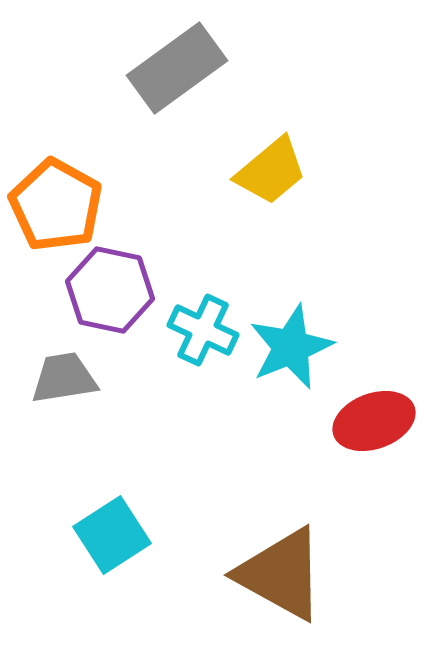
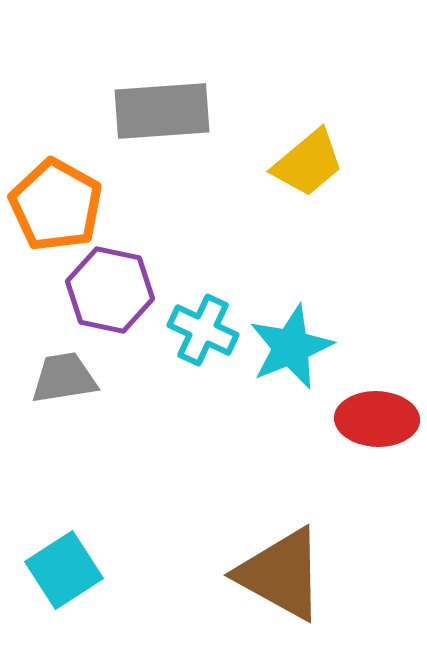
gray rectangle: moved 15 px left, 43 px down; rotated 32 degrees clockwise
yellow trapezoid: moved 37 px right, 8 px up
red ellipse: moved 3 px right, 2 px up; rotated 22 degrees clockwise
cyan square: moved 48 px left, 35 px down
